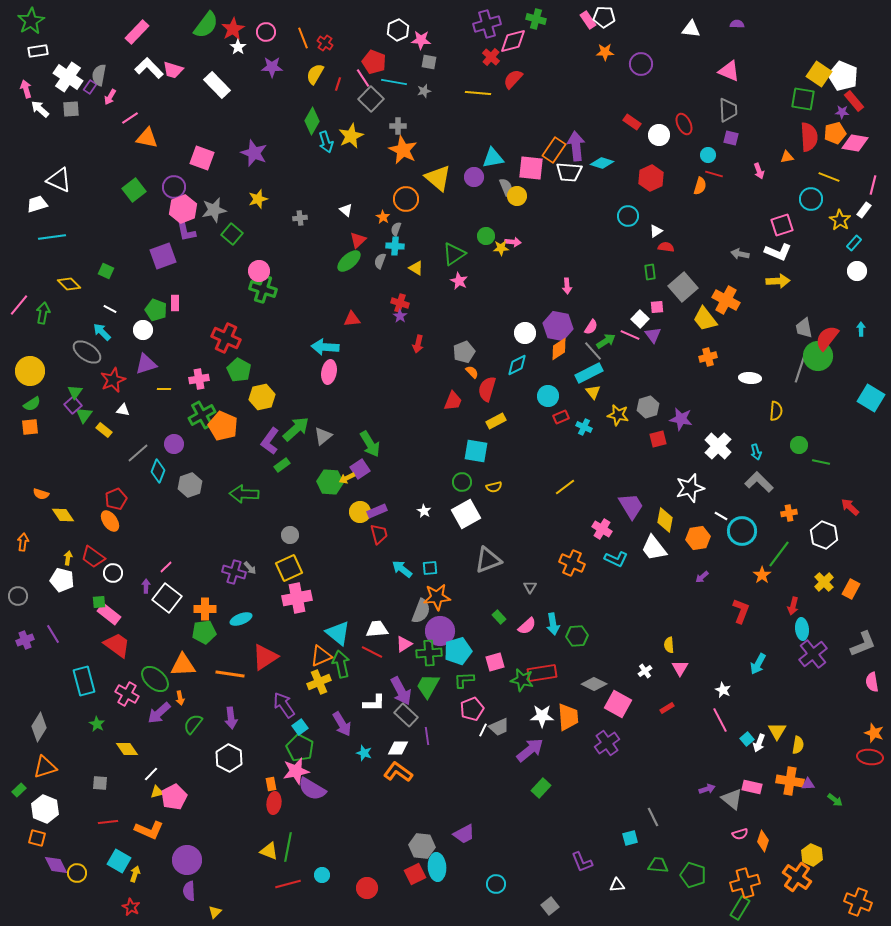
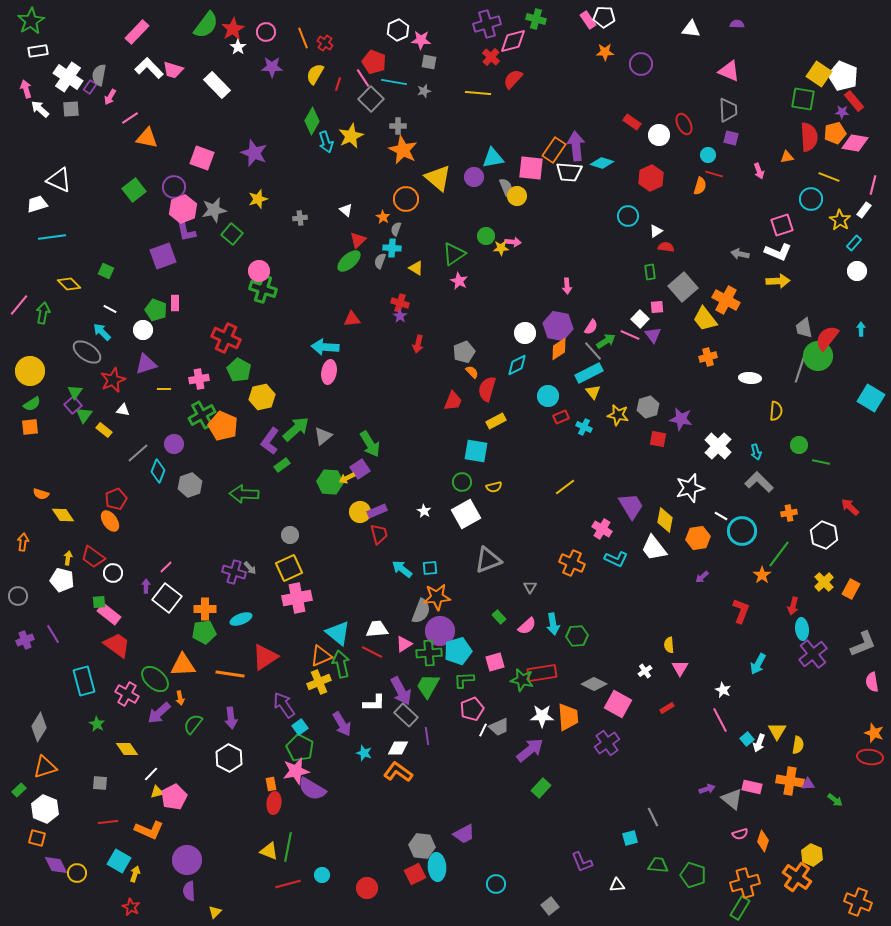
cyan cross at (395, 246): moved 3 px left, 2 px down
red square at (658, 439): rotated 24 degrees clockwise
